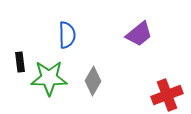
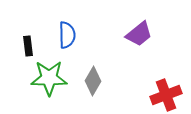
black rectangle: moved 8 px right, 16 px up
red cross: moved 1 px left
